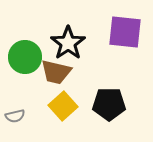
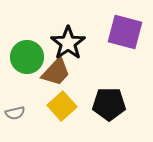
purple square: rotated 9 degrees clockwise
green circle: moved 2 px right
brown trapezoid: rotated 60 degrees counterclockwise
yellow square: moved 1 px left
gray semicircle: moved 3 px up
